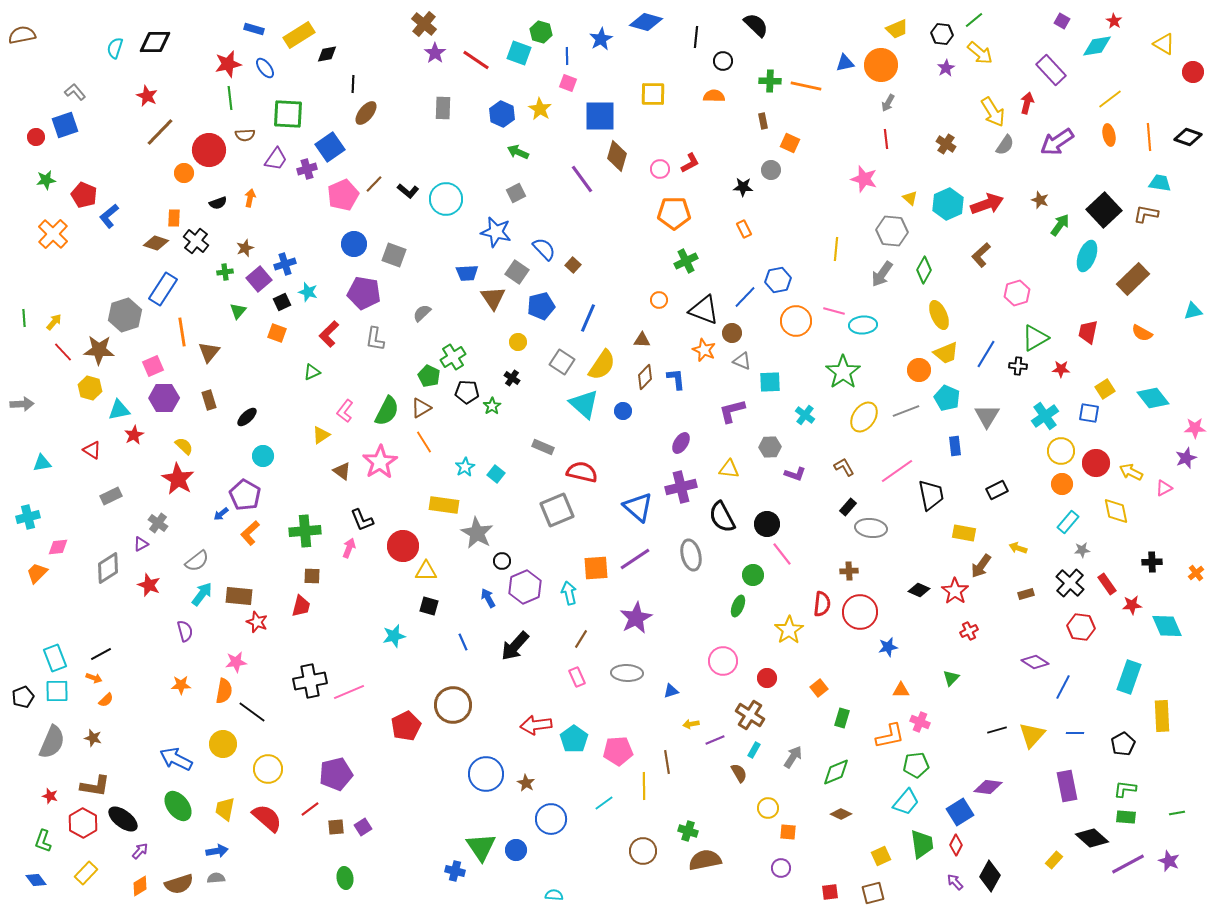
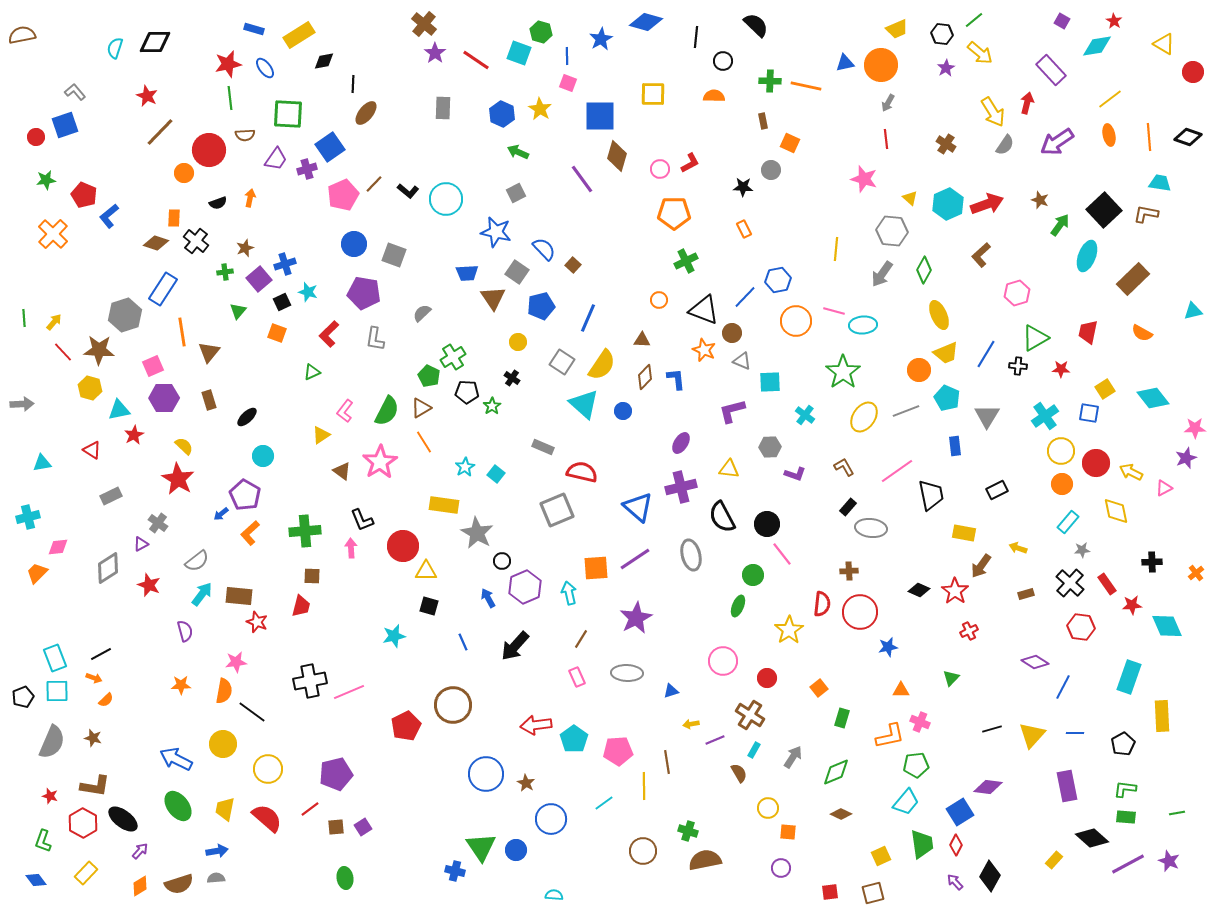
black diamond at (327, 54): moved 3 px left, 7 px down
pink arrow at (349, 548): moved 2 px right; rotated 24 degrees counterclockwise
black line at (997, 730): moved 5 px left, 1 px up
